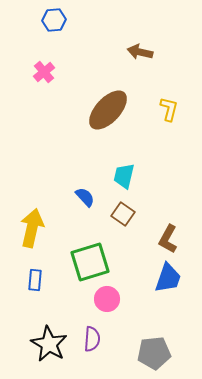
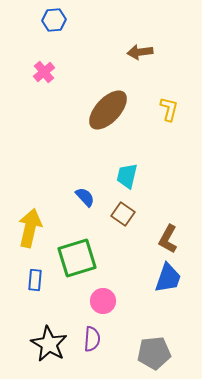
brown arrow: rotated 20 degrees counterclockwise
cyan trapezoid: moved 3 px right
yellow arrow: moved 2 px left
green square: moved 13 px left, 4 px up
pink circle: moved 4 px left, 2 px down
